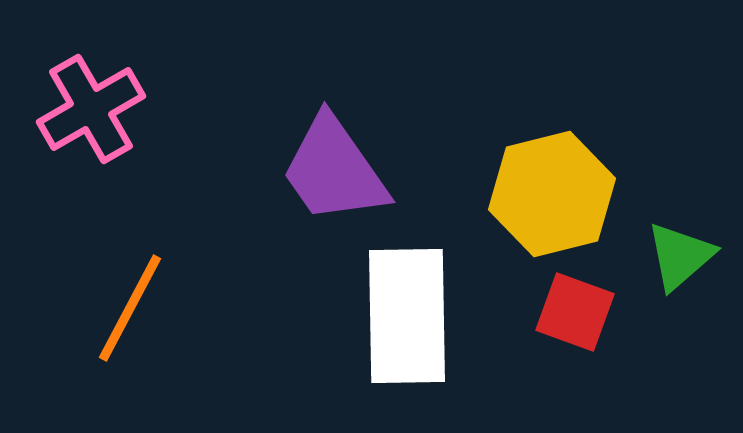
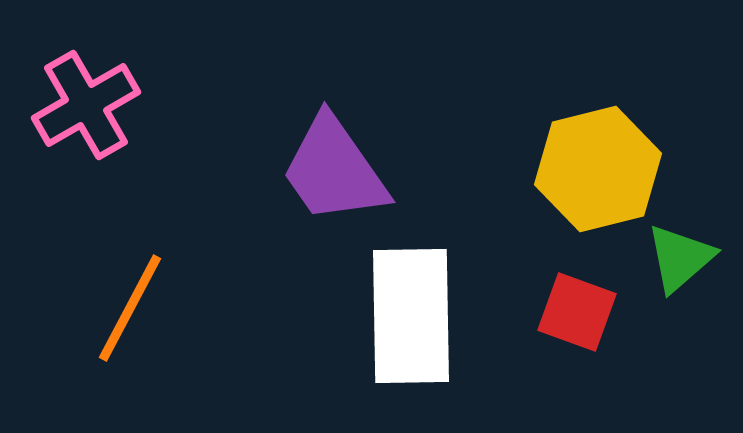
pink cross: moved 5 px left, 4 px up
yellow hexagon: moved 46 px right, 25 px up
green triangle: moved 2 px down
red square: moved 2 px right
white rectangle: moved 4 px right
